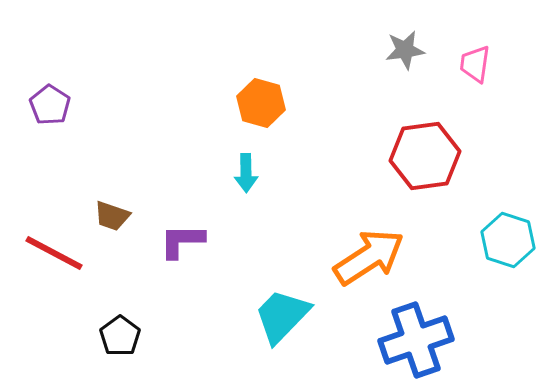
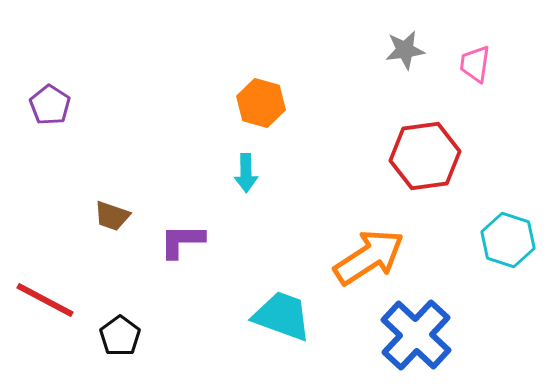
red line: moved 9 px left, 47 px down
cyan trapezoid: rotated 66 degrees clockwise
blue cross: moved 5 px up; rotated 28 degrees counterclockwise
